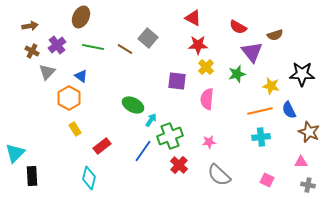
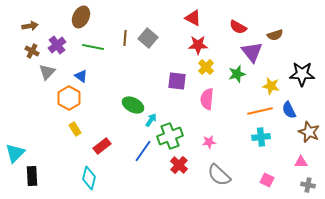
brown line: moved 11 px up; rotated 63 degrees clockwise
